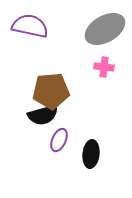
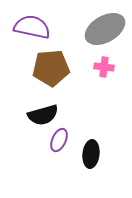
purple semicircle: moved 2 px right, 1 px down
brown pentagon: moved 23 px up
